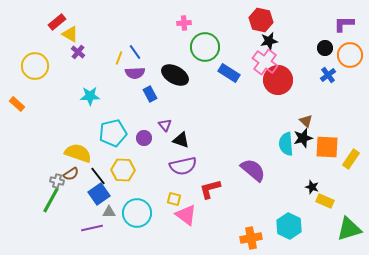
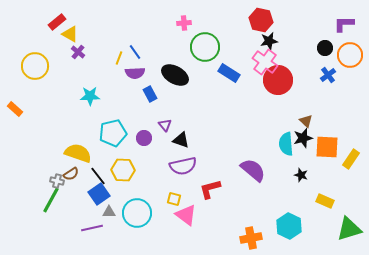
orange rectangle at (17, 104): moved 2 px left, 5 px down
black star at (312, 187): moved 11 px left, 12 px up
